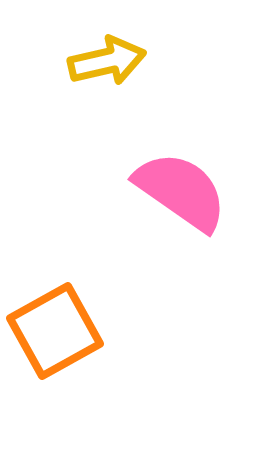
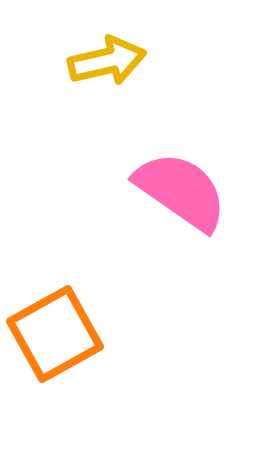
orange square: moved 3 px down
